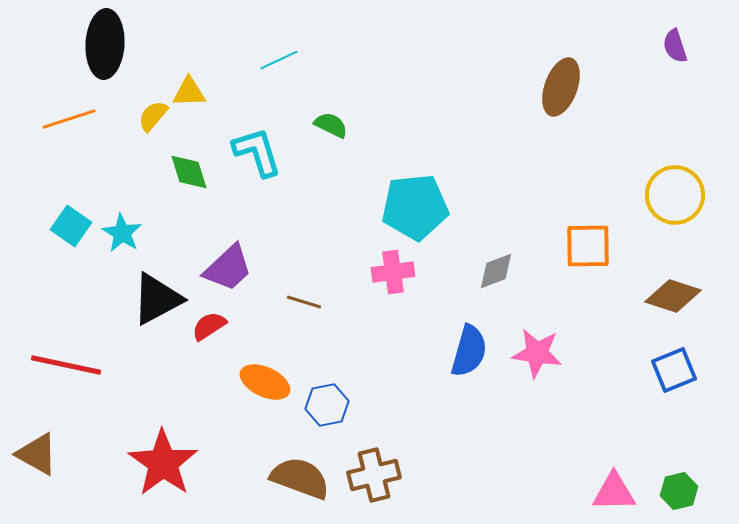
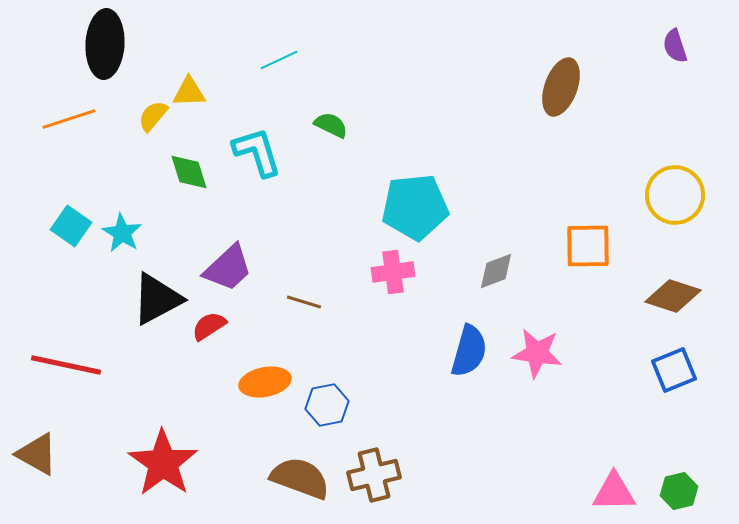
orange ellipse: rotated 36 degrees counterclockwise
